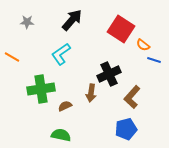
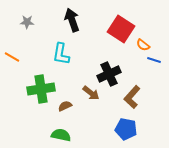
black arrow: rotated 60 degrees counterclockwise
cyan L-shape: rotated 45 degrees counterclockwise
brown arrow: rotated 60 degrees counterclockwise
blue pentagon: rotated 25 degrees clockwise
